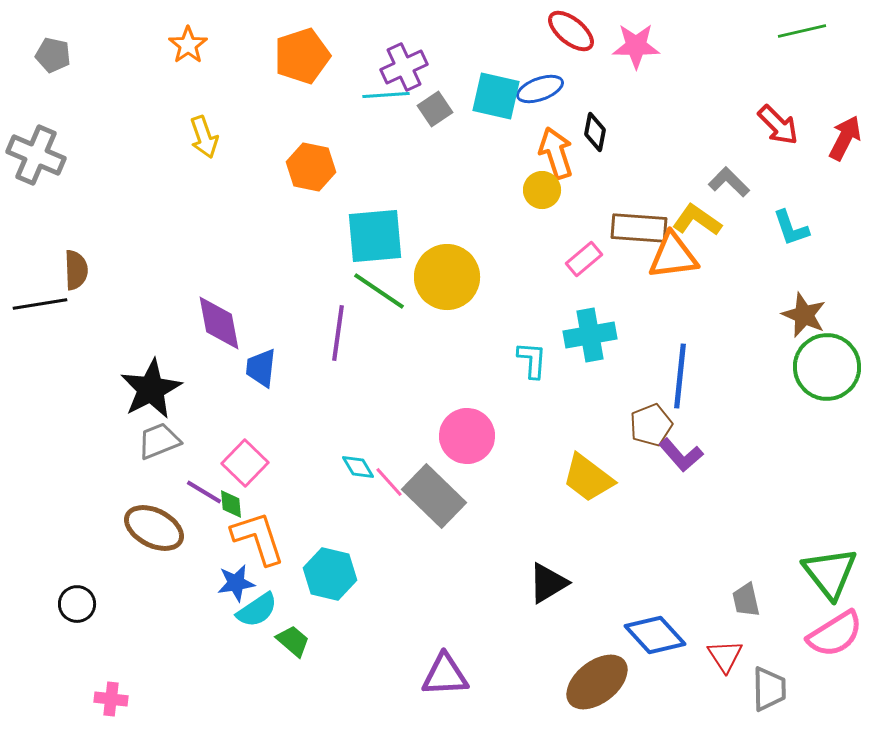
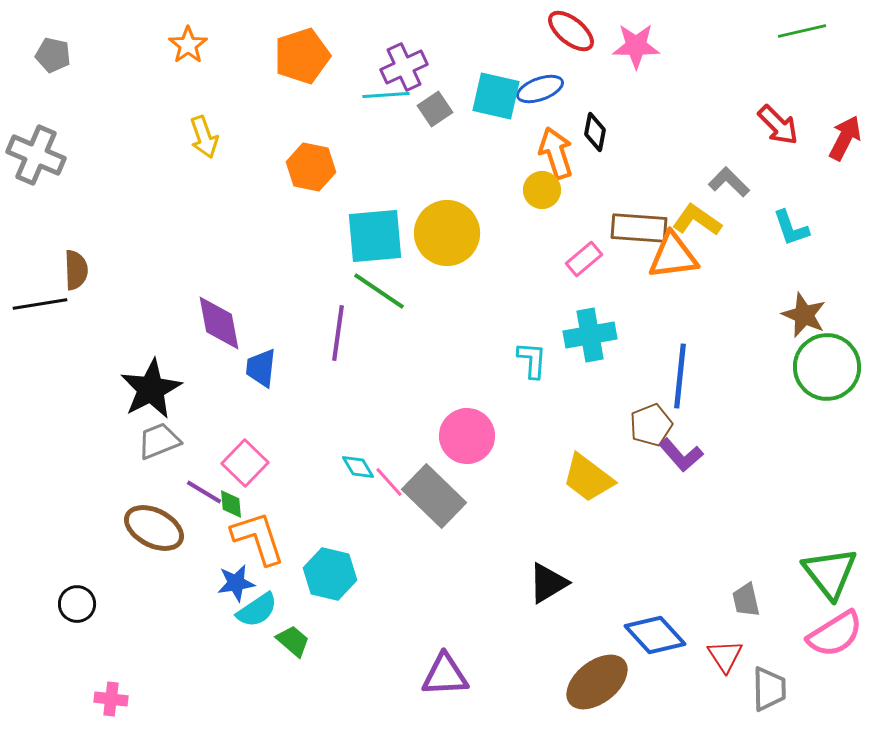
yellow circle at (447, 277): moved 44 px up
